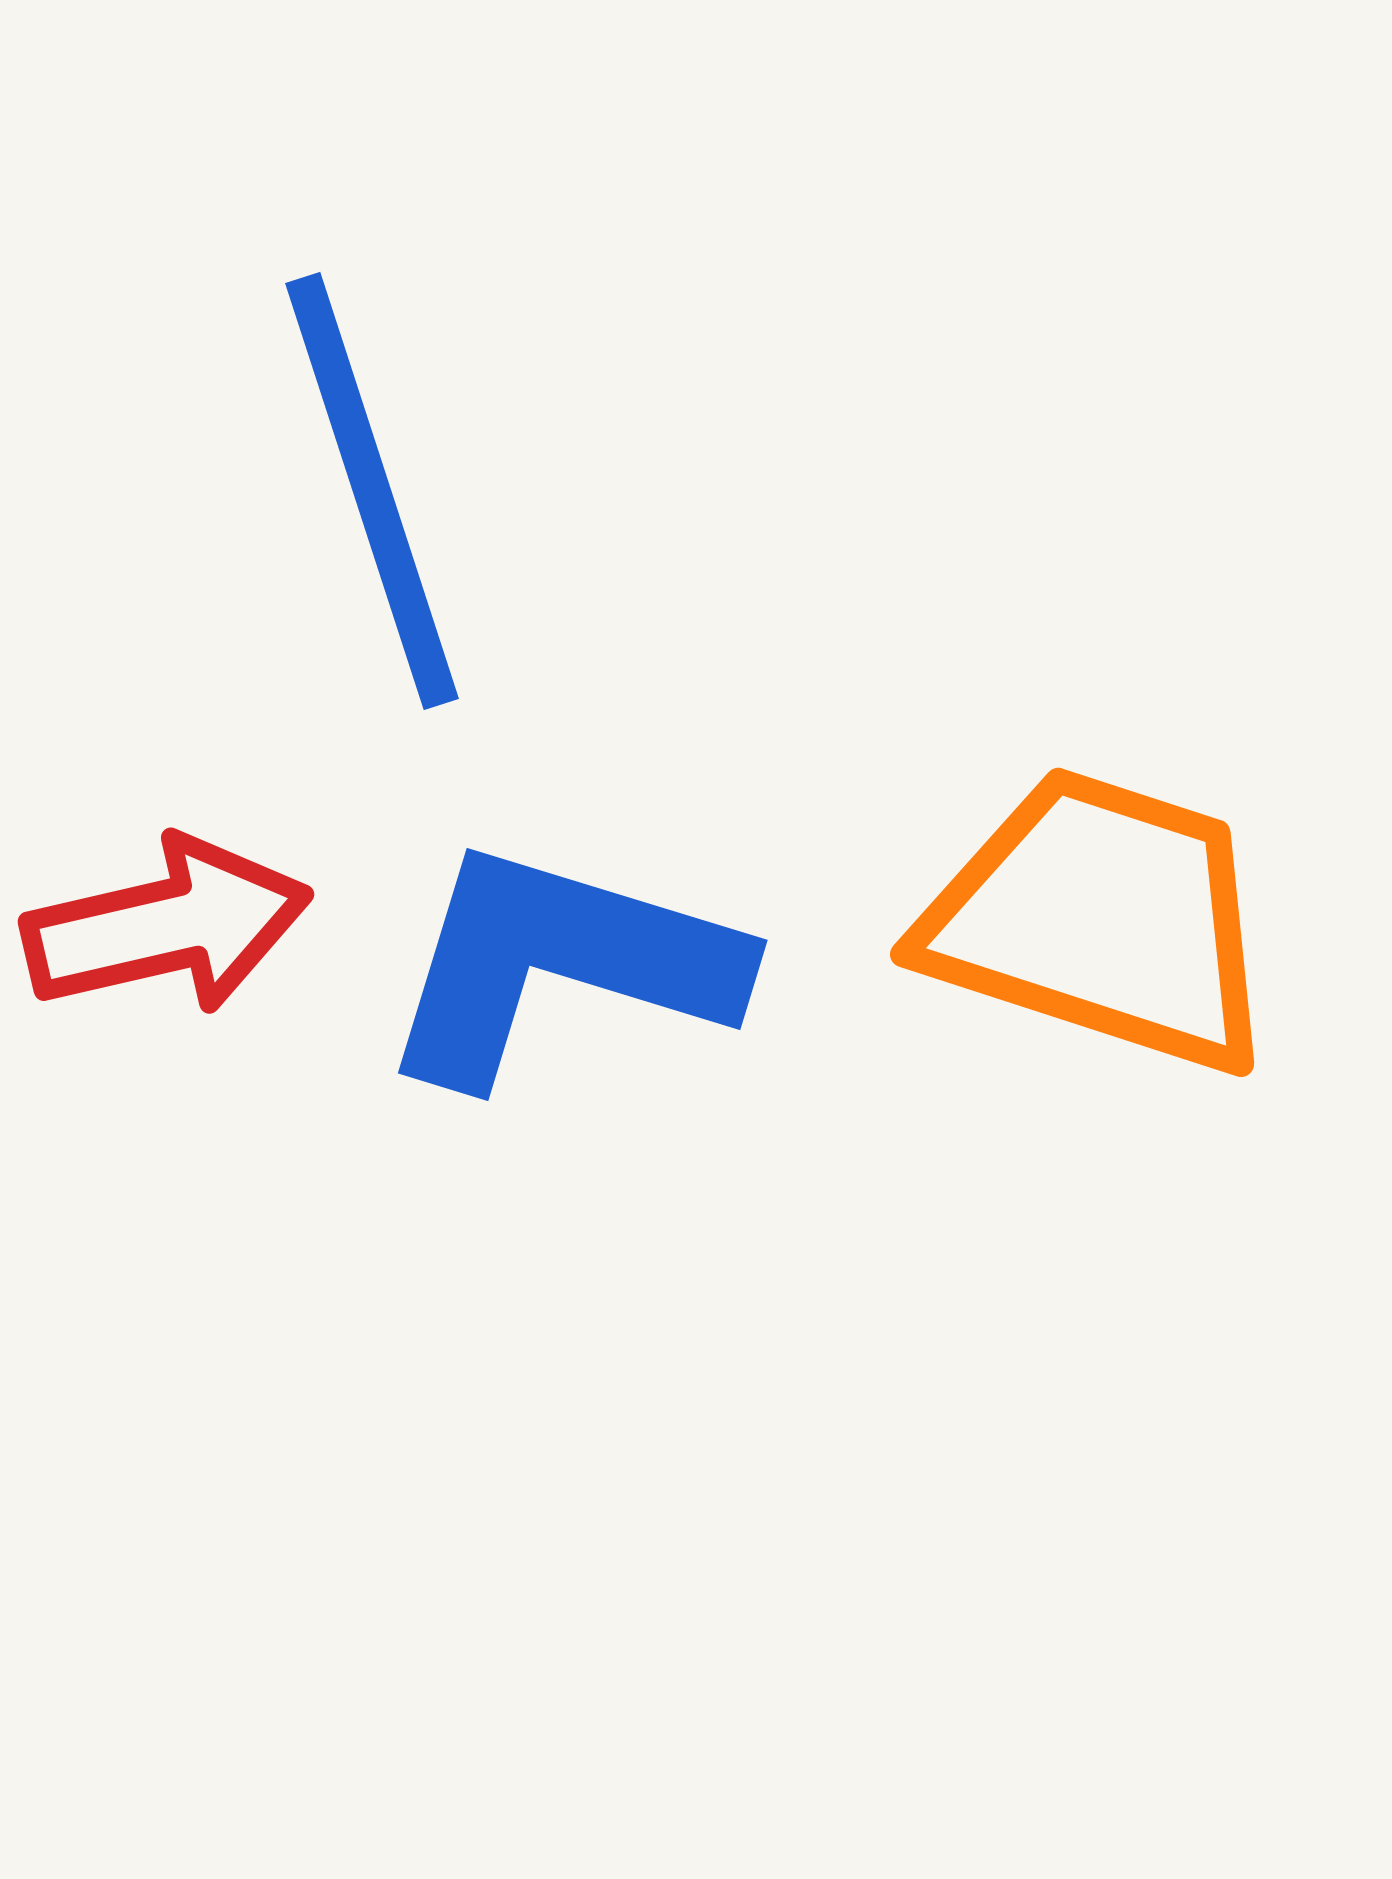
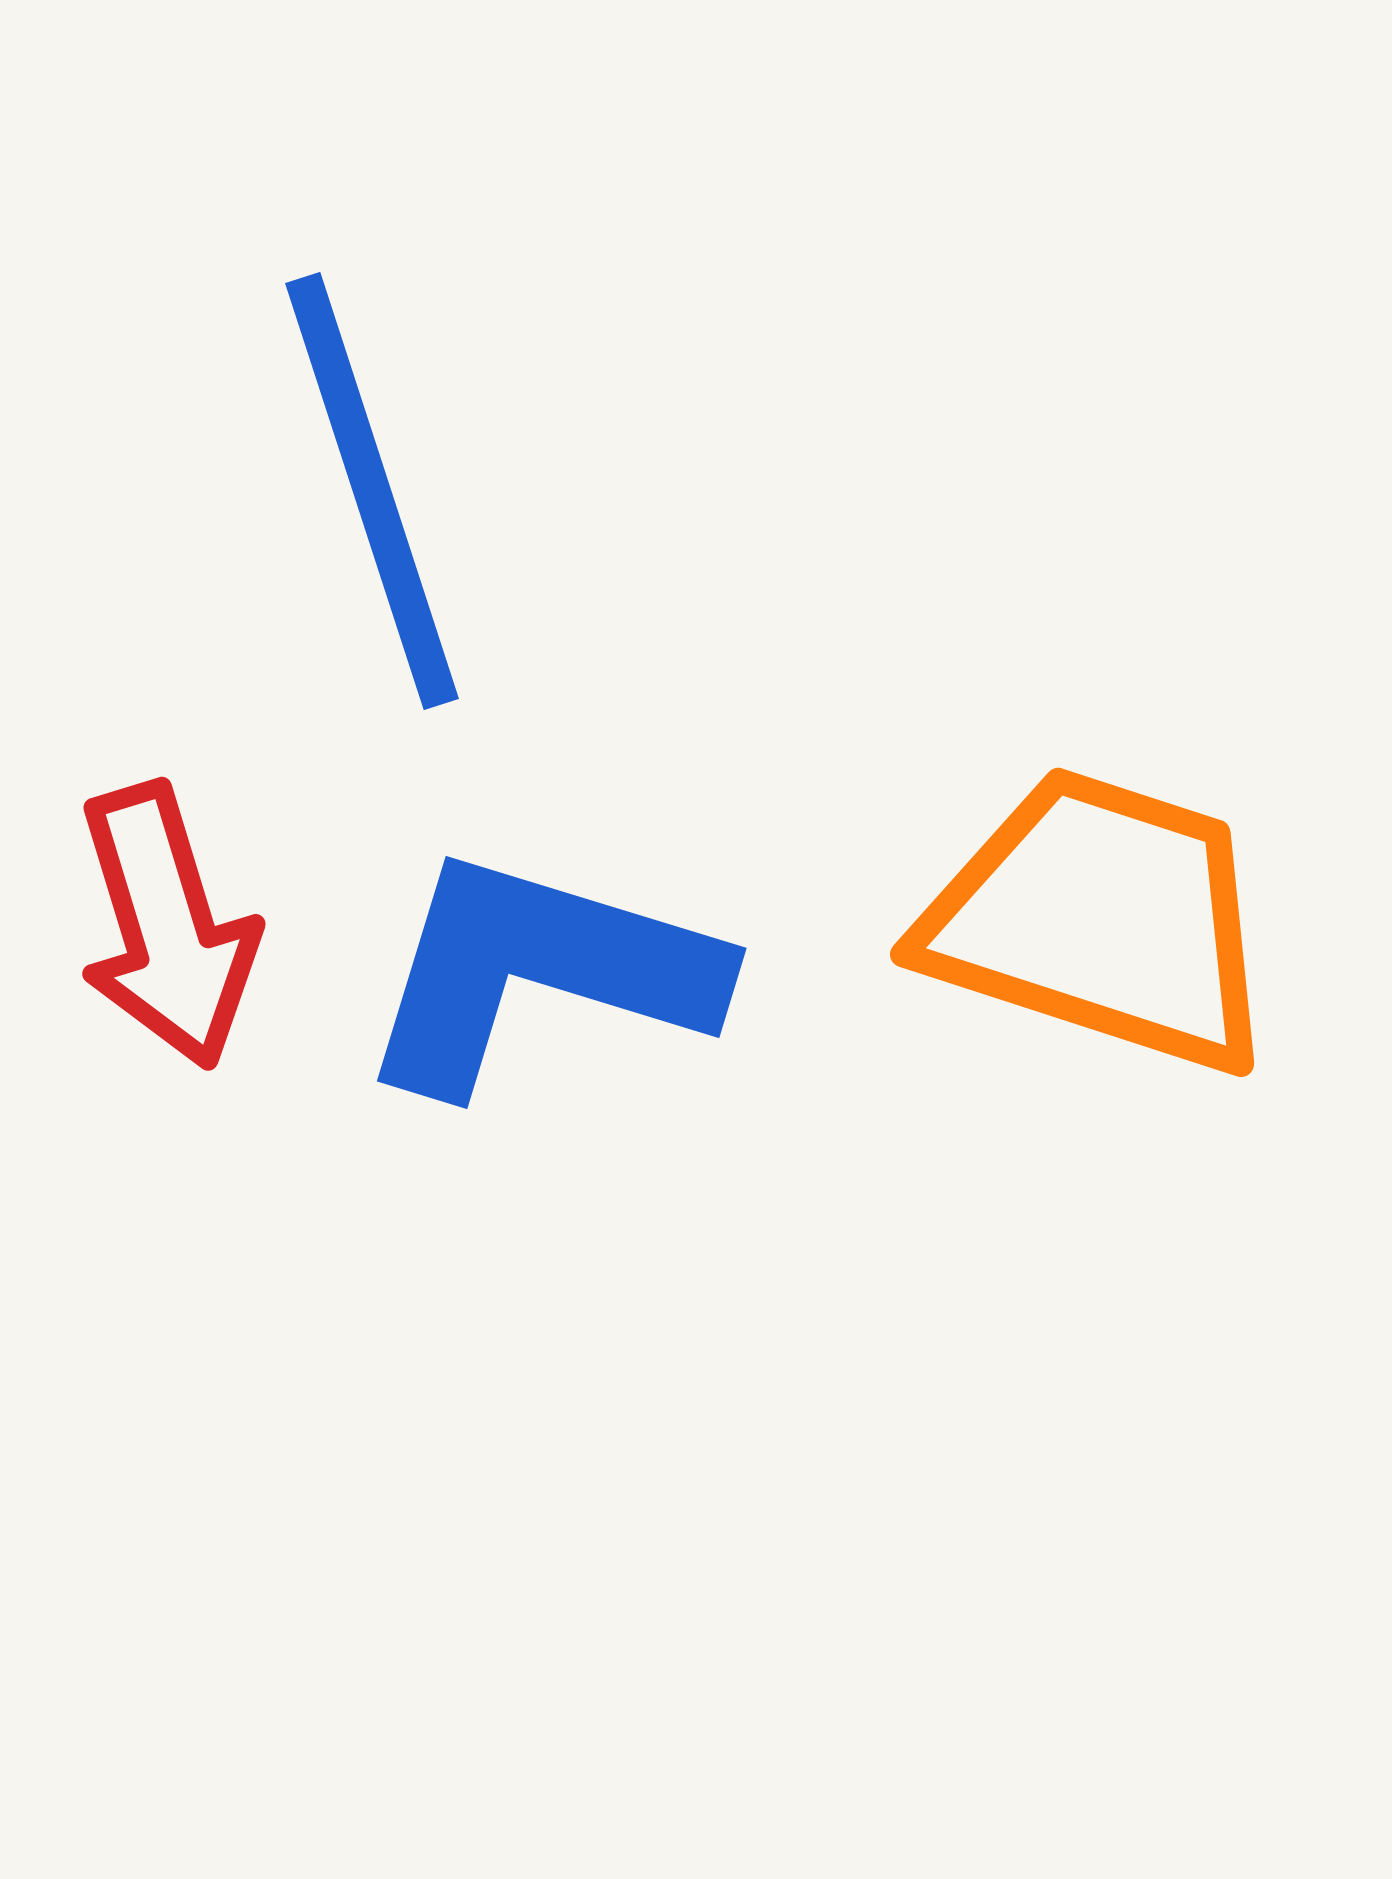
red arrow: rotated 86 degrees clockwise
blue L-shape: moved 21 px left, 8 px down
